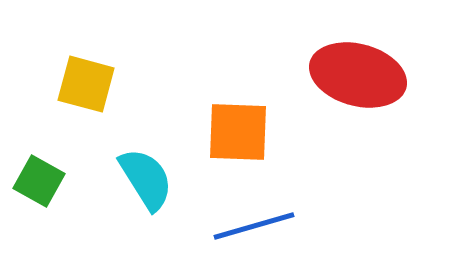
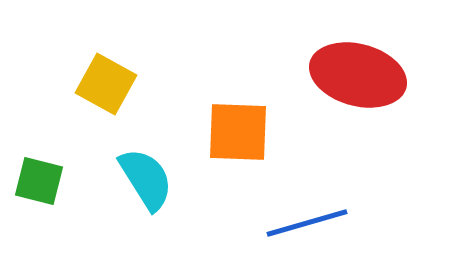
yellow square: moved 20 px right; rotated 14 degrees clockwise
green square: rotated 15 degrees counterclockwise
blue line: moved 53 px right, 3 px up
